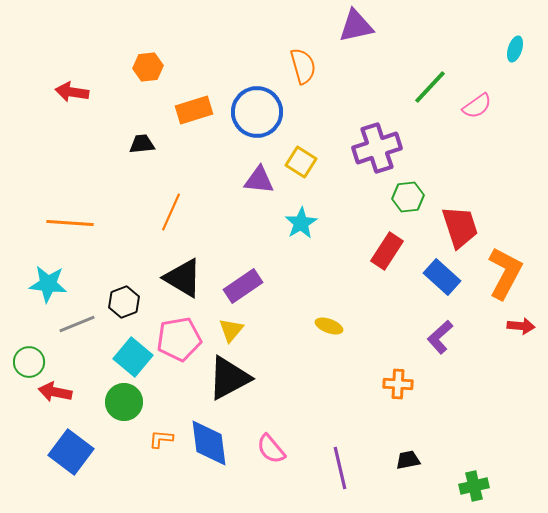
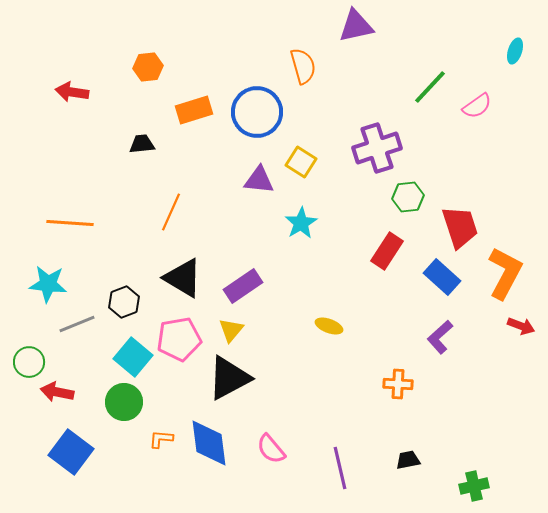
cyan ellipse at (515, 49): moved 2 px down
red arrow at (521, 326): rotated 16 degrees clockwise
red arrow at (55, 392): moved 2 px right
